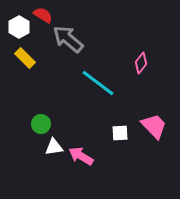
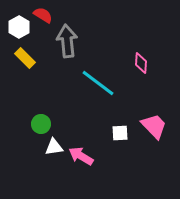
gray arrow: moved 1 px left, 2 px down; rotated 44 degrees clockwise
pink diamond: rotated 35 degrees counterclockwise
